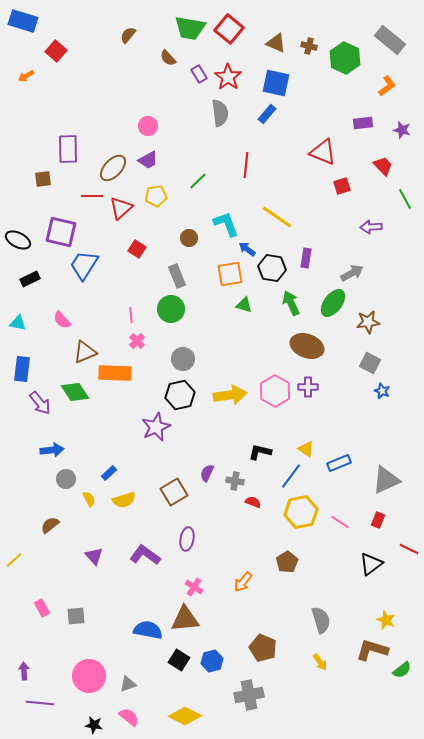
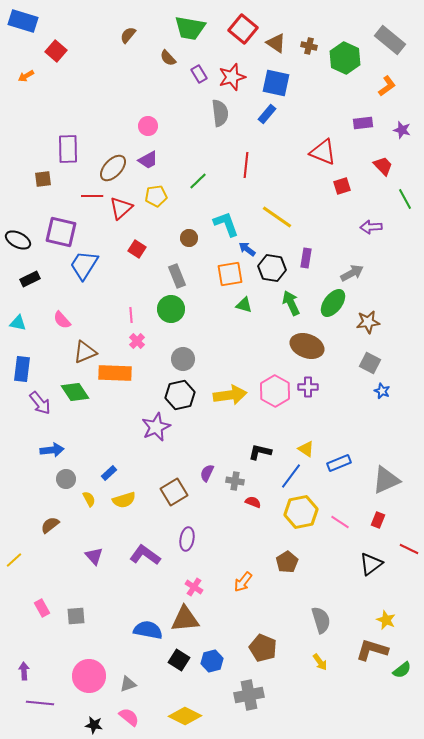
red square at (229, 29): moved 14 px right
brown triangle at (276, 43): rotated 10 degrees clockwise
red star at (228, 77): moved 4 px right; rotated 20 degrees clockwise
